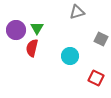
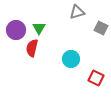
green triangle: moved 2 px right
gray square: moved 11 px up
cyan circle: moved 1 px right, 3 px down
